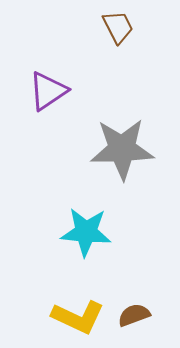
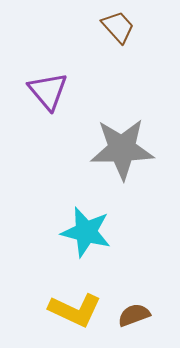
brown trapezoid: rotated 15 degrees counterclockwise
purple triangle: rotated 36 degrees counterclockwise
cyan star: rotated 9 degrees clockwise
yellow L-shape: moved 3 px left, 7 px up
